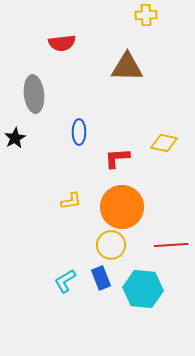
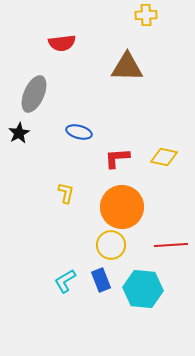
gray ellipse: rotated 30 degrees clockwise
blue ellipse: rotated 75 degrees counterclockwise
black star: moved 4 px right, 5 px up
yellow diamond: moved 14 px down
yellow L-shape: moved 5 px left, 8 px up; rotated 70 degrees counterclockwise
blue rectangle: moved 2 px down
